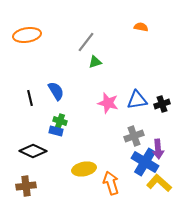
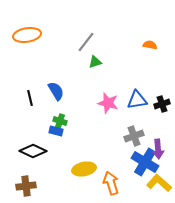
orange semicircle: moved 9 px right, 18 px down
